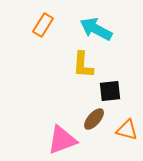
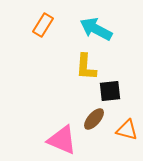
yellow L-shape: moved 3 px right, 2 px down
pink triangle: rotated 44 degrees clockwise
